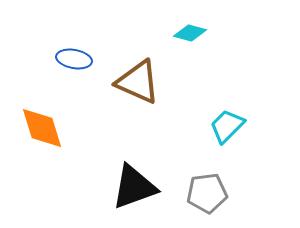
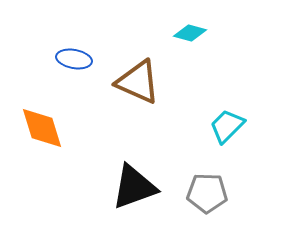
gray pentagon: rotated 9 degrees clockwise
